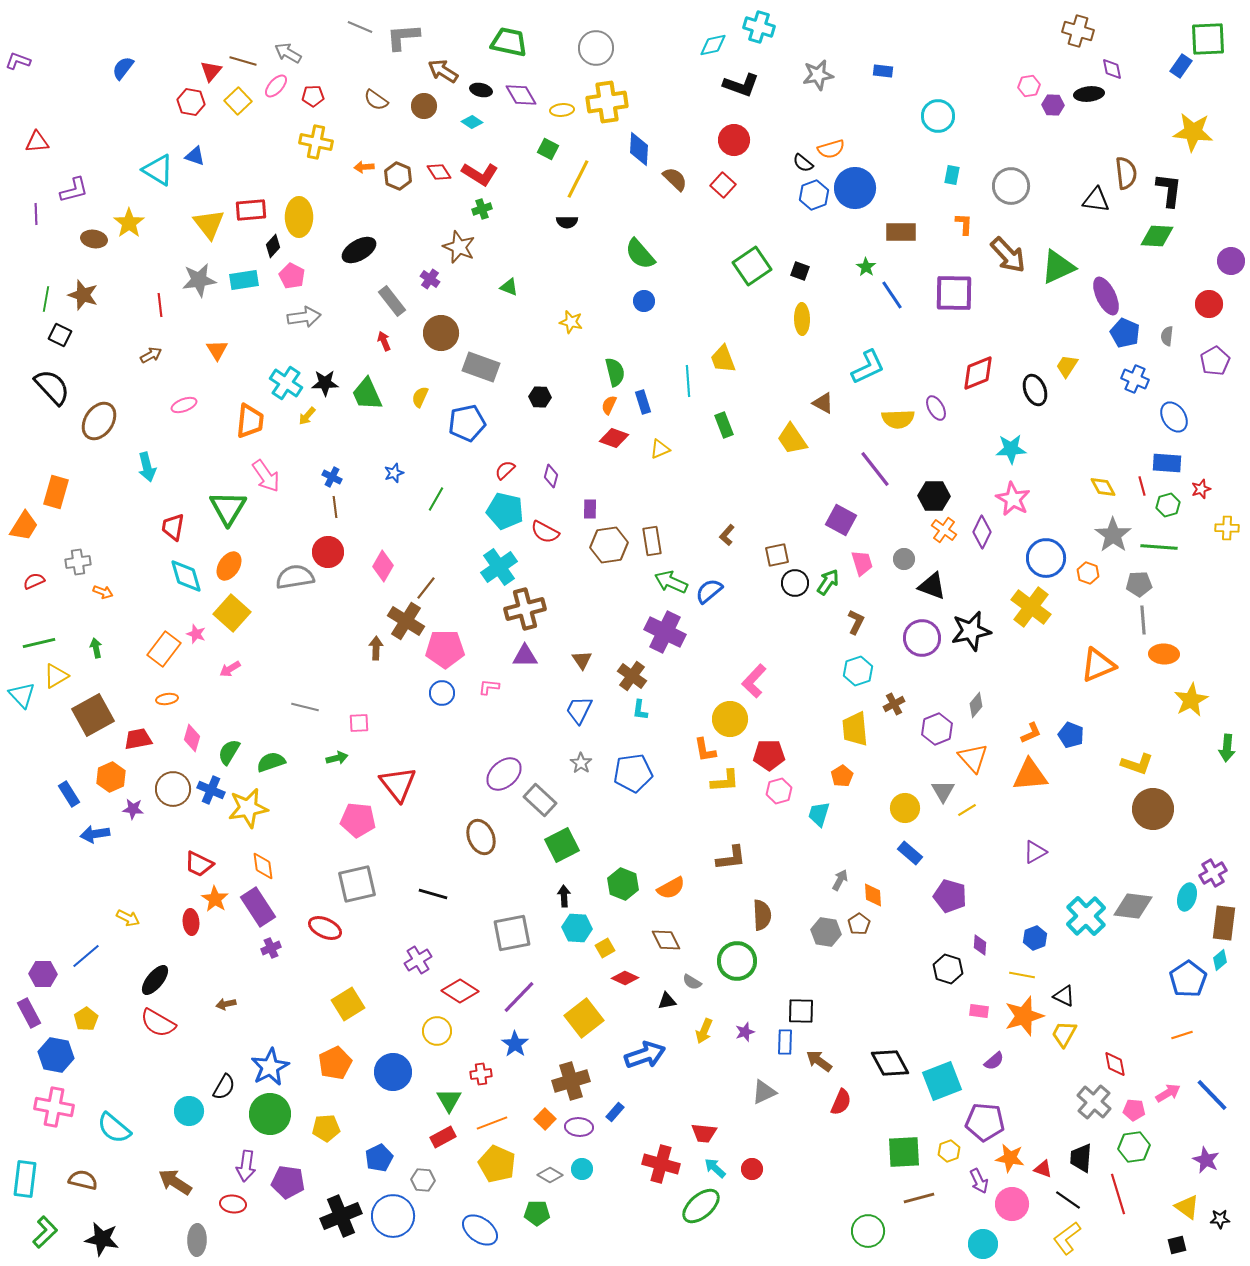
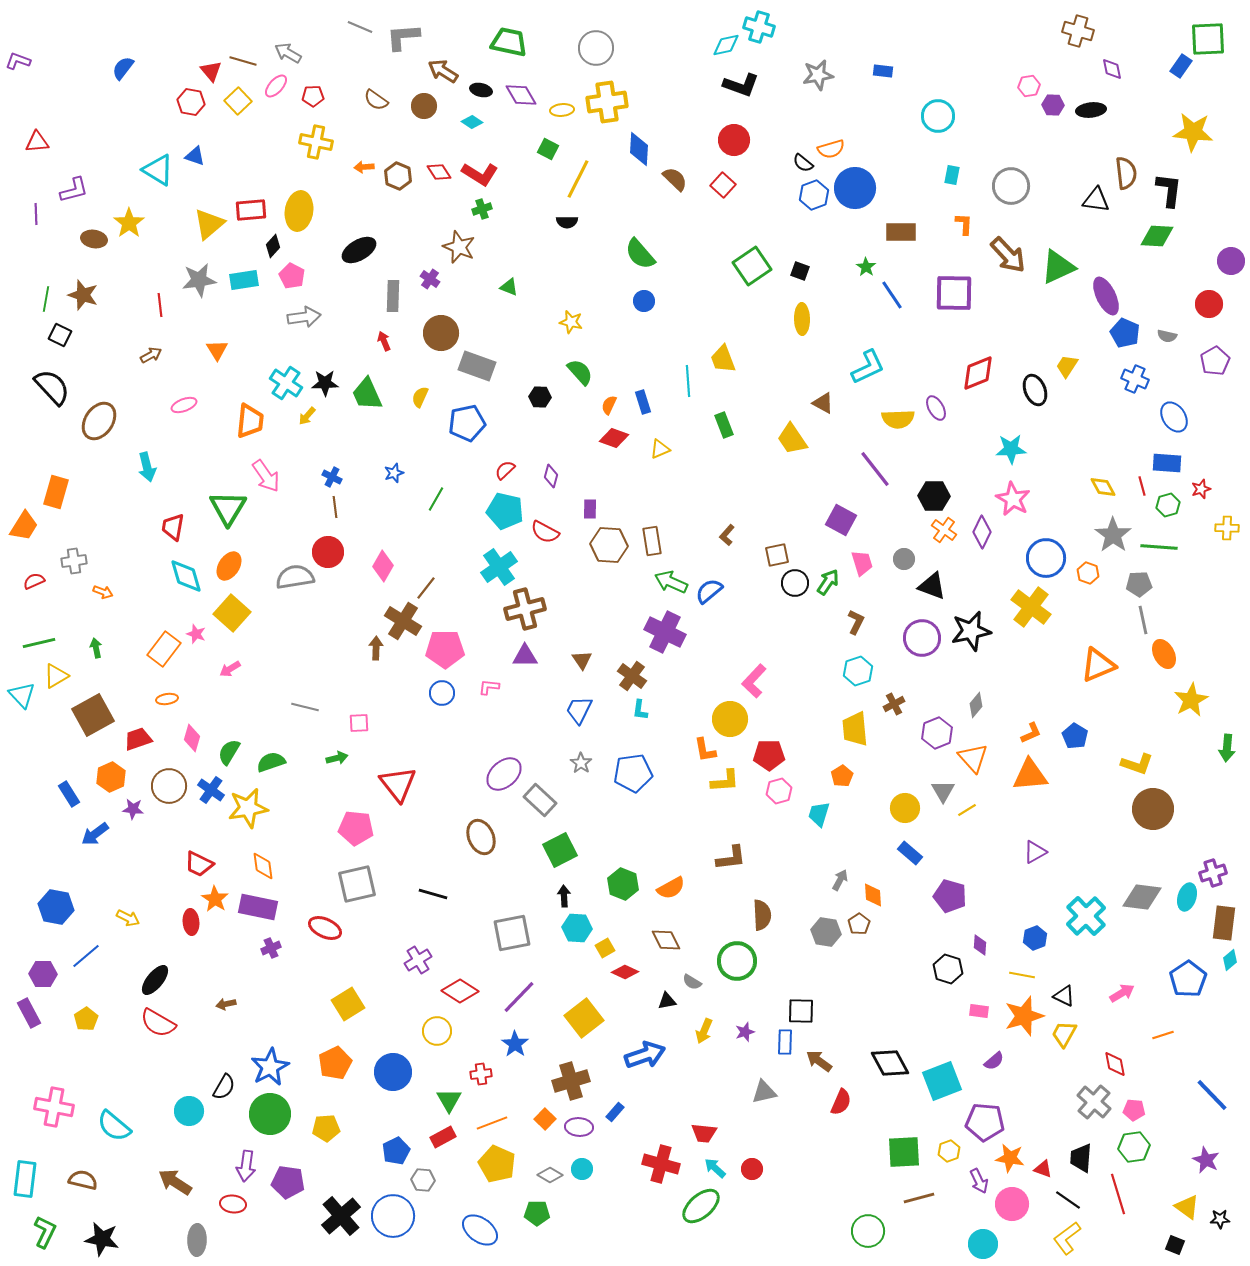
cyan diamond at (713, 45): moved 13 px right
red triangle at (211, 71): rotated 20 degrees counterclockwise
black ellipse at (1089, 94): moved 2 px right, 16 px down
yellow ellipse at (299, 217): moved 6 px up; rotated 9 degrees clockwise
yellow triangle at (209, 224): rotated 28 degrees clockwise
gray rectangle at (392, 301): moved 1 px right, 5 px up; rotated 40 degrees clockwise
gray semicircle at (1167, 336): rotated 84 degrees counterclockwise
gray rectangle at (481, 367): moved 4 px left, 1 px up
green semicircle at (615, 372): moved 35 px left; rotated 28 degrees counterclockwise
brown hexagon at (609, 545): rotated 12 degrees clockwise
gray cross at (78, 562): moved 4 px left, 1 px up
gray line at (1143, 620): rotated 8 degrees counterclockwise
brown cross at (406, 621): moved 3 px left
orange ellipse at (1164, 654): rotated 60 degrees clockwise
purple hexagon at (937, 729): moved 4 px down
blue pentagon at (1071, 735): moved 4 px right, 1 px down; rotated 10 degrees clockwise
red trapezoid at (138, 739): rotated 8 degrees counterclockwise
brown circle at (173, 789): moved 4 px left, 3 px up
blue cross at (211, 790): rotated 12 degrees clockwise
pink pentagon at (358, 820): moved 2 px left, 8 px down
blue arrow at (95, 834): rotated 28 degrees counterclockwise
green square at (562, 845): moved 2 px left, 5 px down
purple cross at (1213, 873): rotated 12 degrees clockwise
gray diamond at (1133, 906): moved 9 px right, 9 px up
purple rectangle at (258, 907): rotated 45 degrees counterclockwise
cyan diamond at (1220, 960): moved 10 px right
red diamond at (625, 978): moved 6 px up
orange line at (1182, 1035): moved 19 px left
blue hexagon at (56, 1055): moved 148 px up
gray triangle at (764, 1092): rotated 12 degrees clockwise
pink arrow at (1168, 1093): moved 46 px left, 100 px up
cyan semicircle at (114, 1128): moved 2 px up
blue pentagon at (379, 1158): moved 17 px right, 7 px up
black cross at (341, 1216): rotated 18 degrees counterclockwise
green L-shape at (45, 1232): rotated 20 degrees counterclockwise
black square at (1177, 1245): moved 2 px left; rotated 36 degrees clockwise
